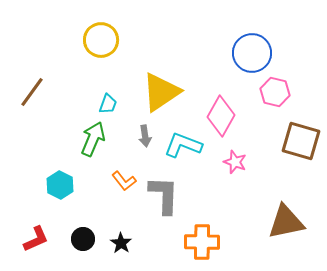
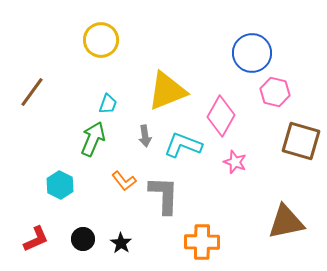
yellow triangle: moved 6 px right, 1 px up; rotated 12 degrees clockwise
